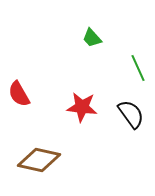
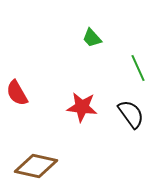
red semicircle: moved 2 px left, 1 px up
brown diamond: moved 3 px left, 6 px down
